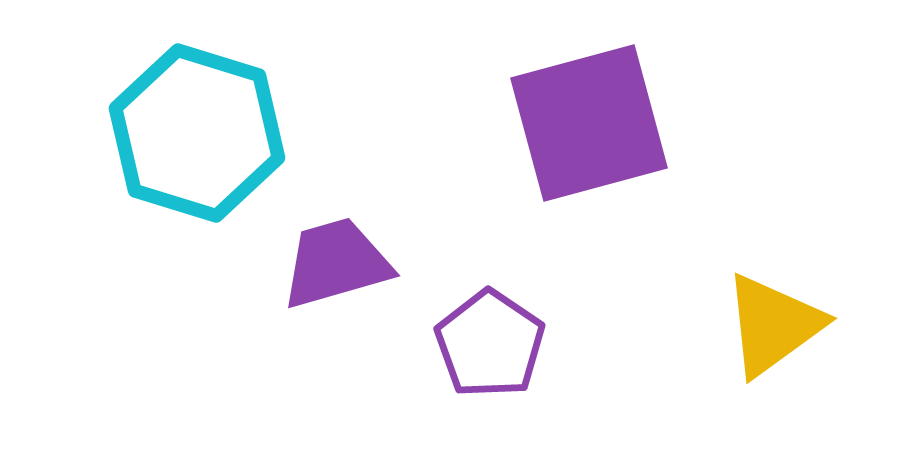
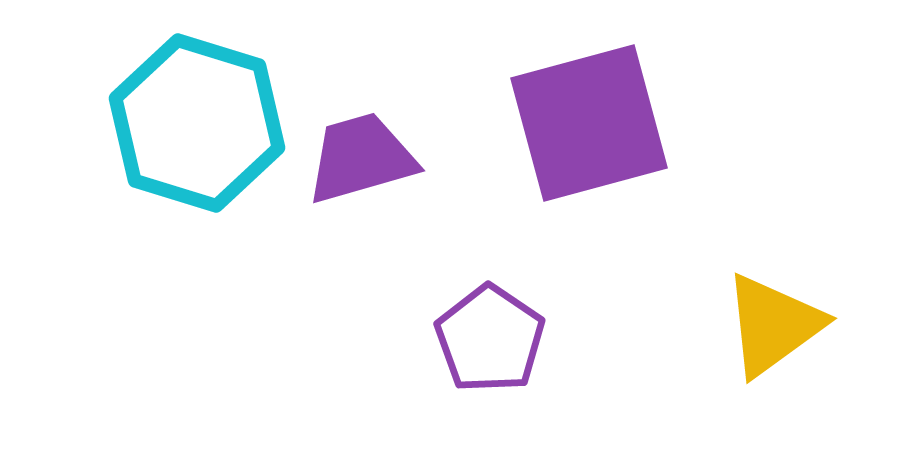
cyan hexagon: moved 10 px up
purple trapezoid: moved 25 px right, 105 px up
purple pentagon: moved 5 px up
